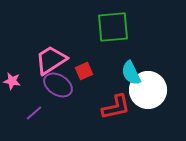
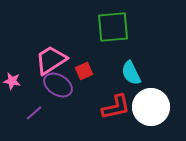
white circle: moved 3 px right, 17 px down
